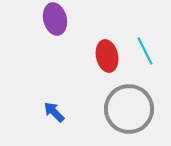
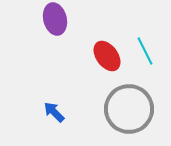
red ellipse: rotated 24 degrees counterclockwise
